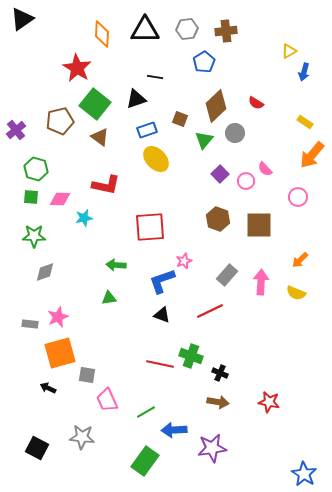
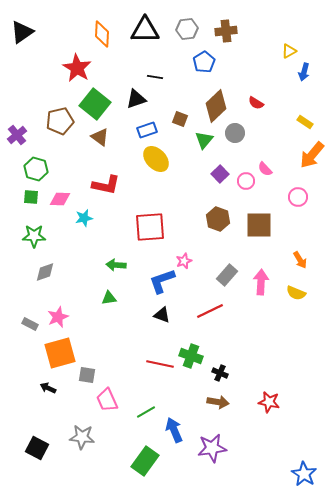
black triangle at (22, 19): moved 13 px down
purple cross at (16, 130): moved 1 px right, 5 px down
orange arrow at (300, 260): rotated 78 degrees counterclockwise
gray rectangle at (30, 324): rotated 21 degrees clockwise
blue arrow at (174, 430): rotated 70 degrees clockwise
